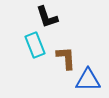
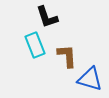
brown L-shape: moved 1 px right, 2 px up
blue triangle: moved 2 px right, 1 px up; rotated 16 degrees clockwise
